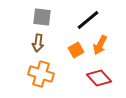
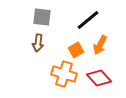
orange cross: moved 23 px right
